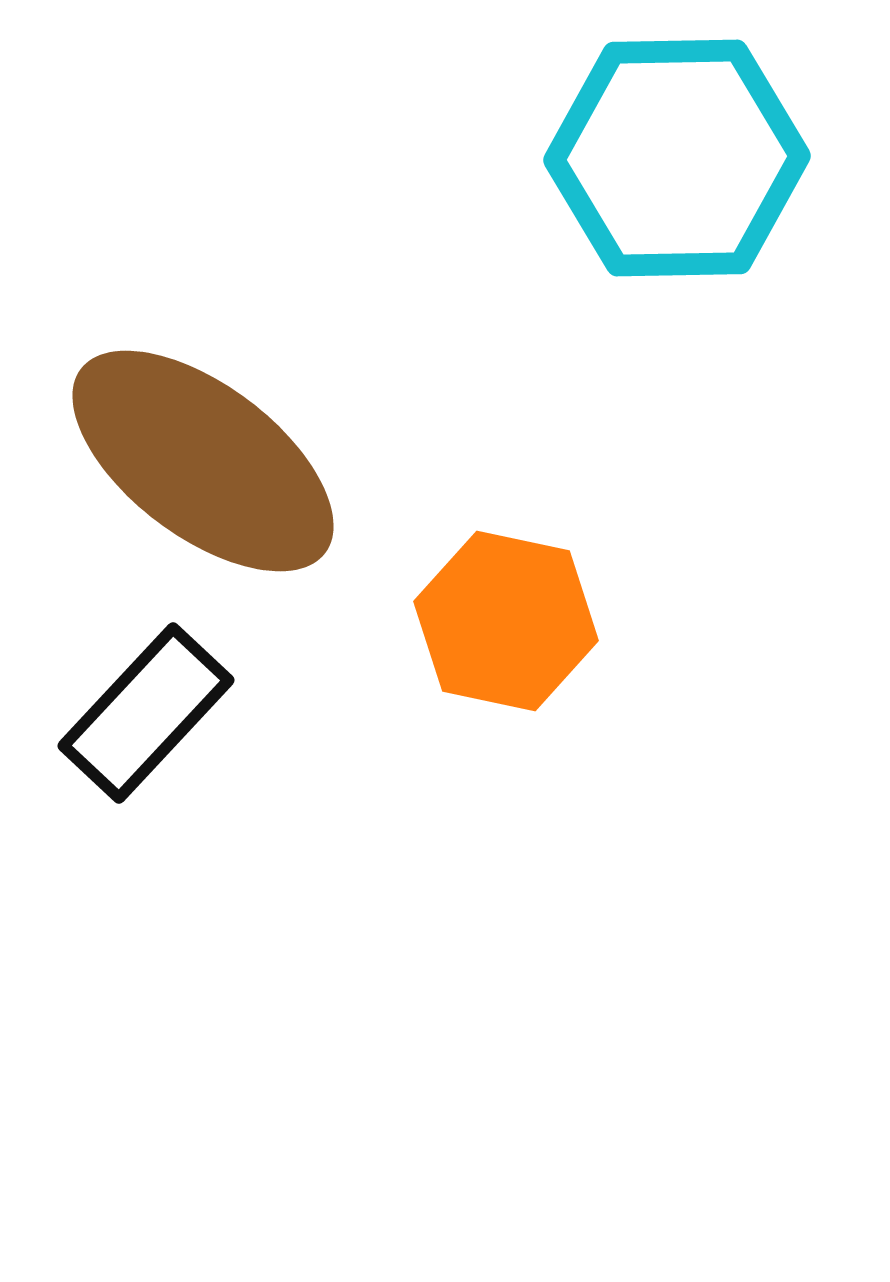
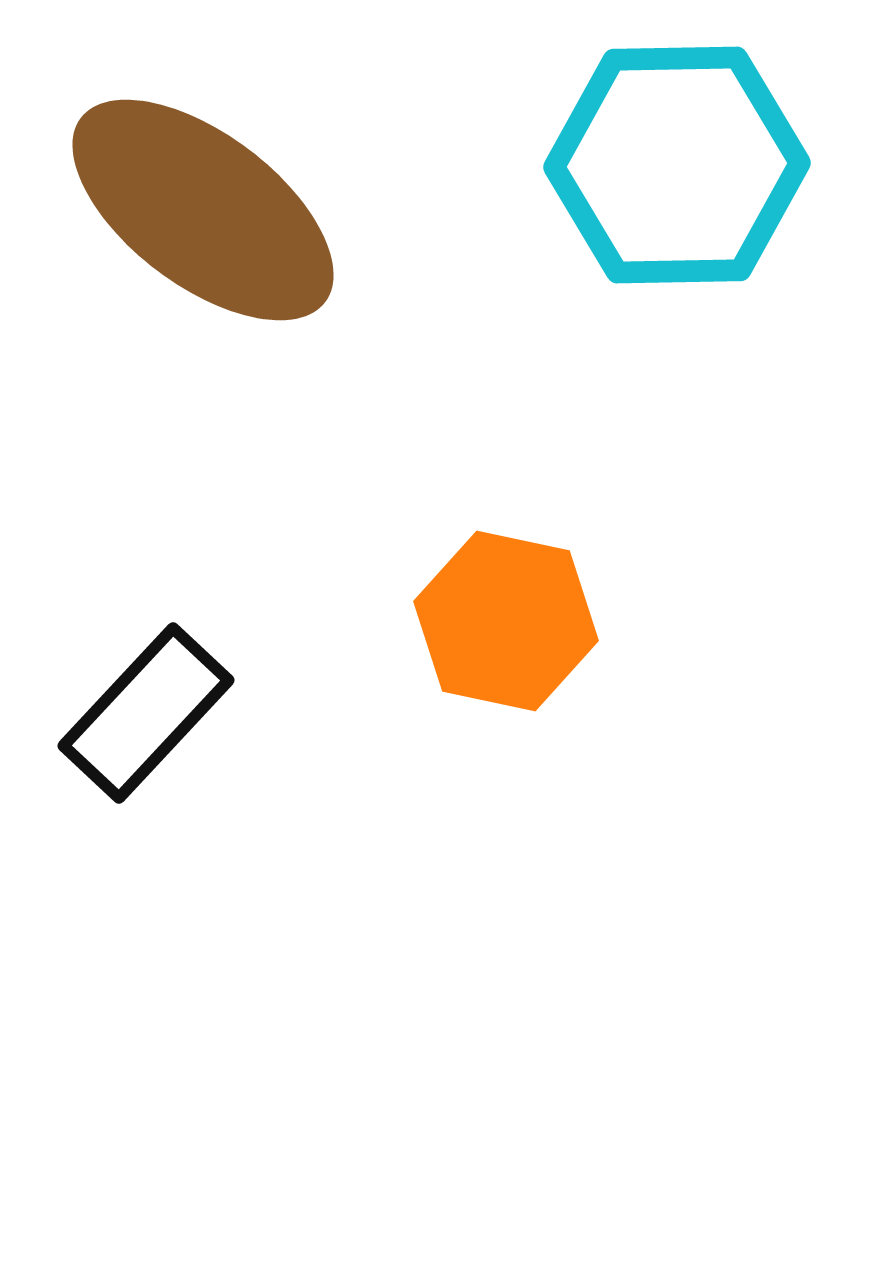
cyan hexagon: moved 7 px down
brown ellipse: moved 251 px up
